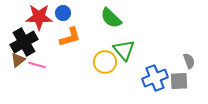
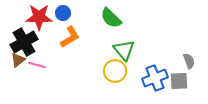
orange L-shape: rotated 15 degrees counterclockwise
yellow circle: moved 10 px right, 9 px down
